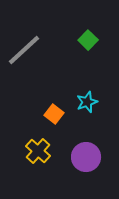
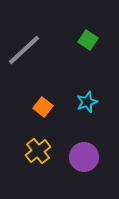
green square: rotated 12 degrees counterclockwise
orange square: moved 11 px left, 7 px up
yellow cross: rotated 10 degrees clockwise
purple circle: moved 2 px left
